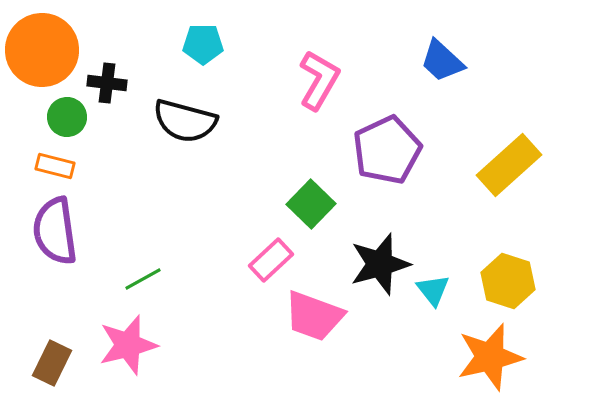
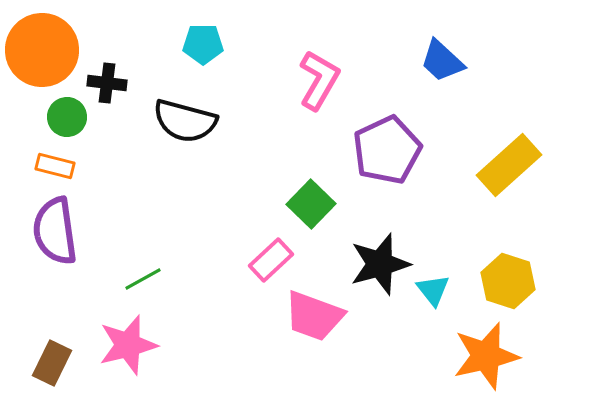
orange star: moved 4 px left, 1 px up
